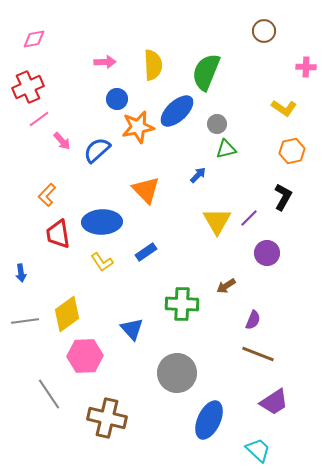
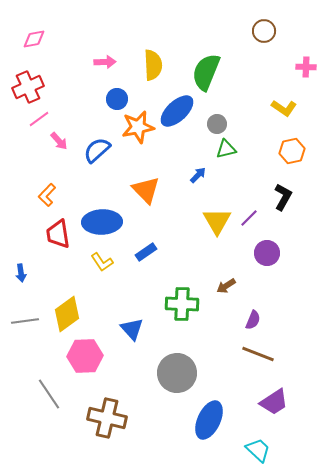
pink arrow at (62, 141): moved 3 px left
